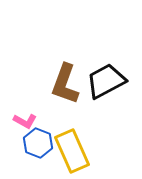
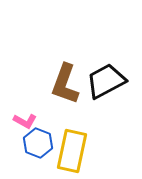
yellow rectangle: rotated 36 degrees clockwise
